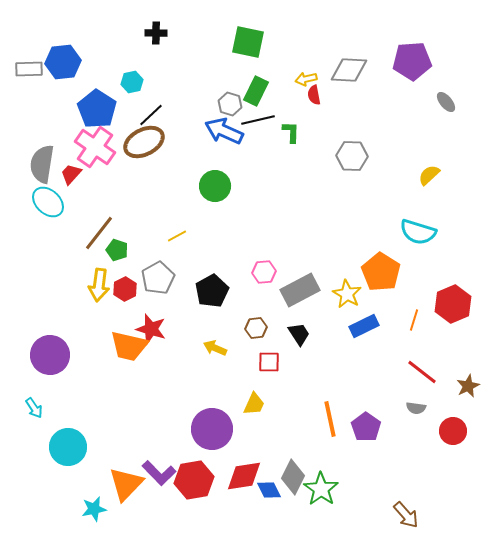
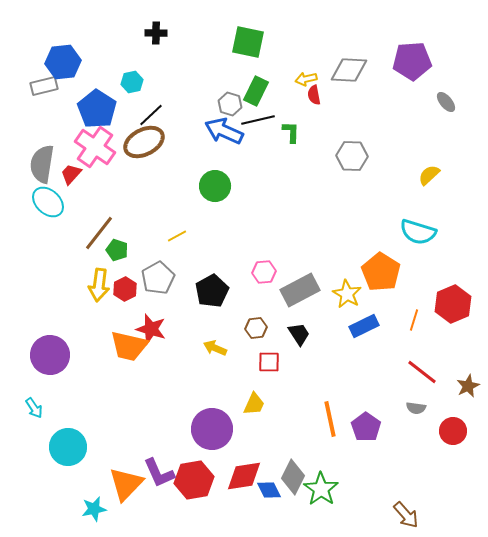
gray rectangle at (29, 69): moved 15 px right, 17 px down; rotated 12 degrees counterclockwise
purple L-shape at (159, 473): rotated 20 degrees clockwise
